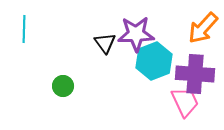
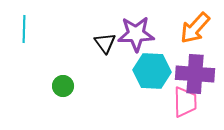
orange arrow: moved 8 px left
cyan hexagon: moved 2 px left, 10 px down; rotated 24 degrees clockwise
pink trapezoid: rotated 24 degrees clockwise
